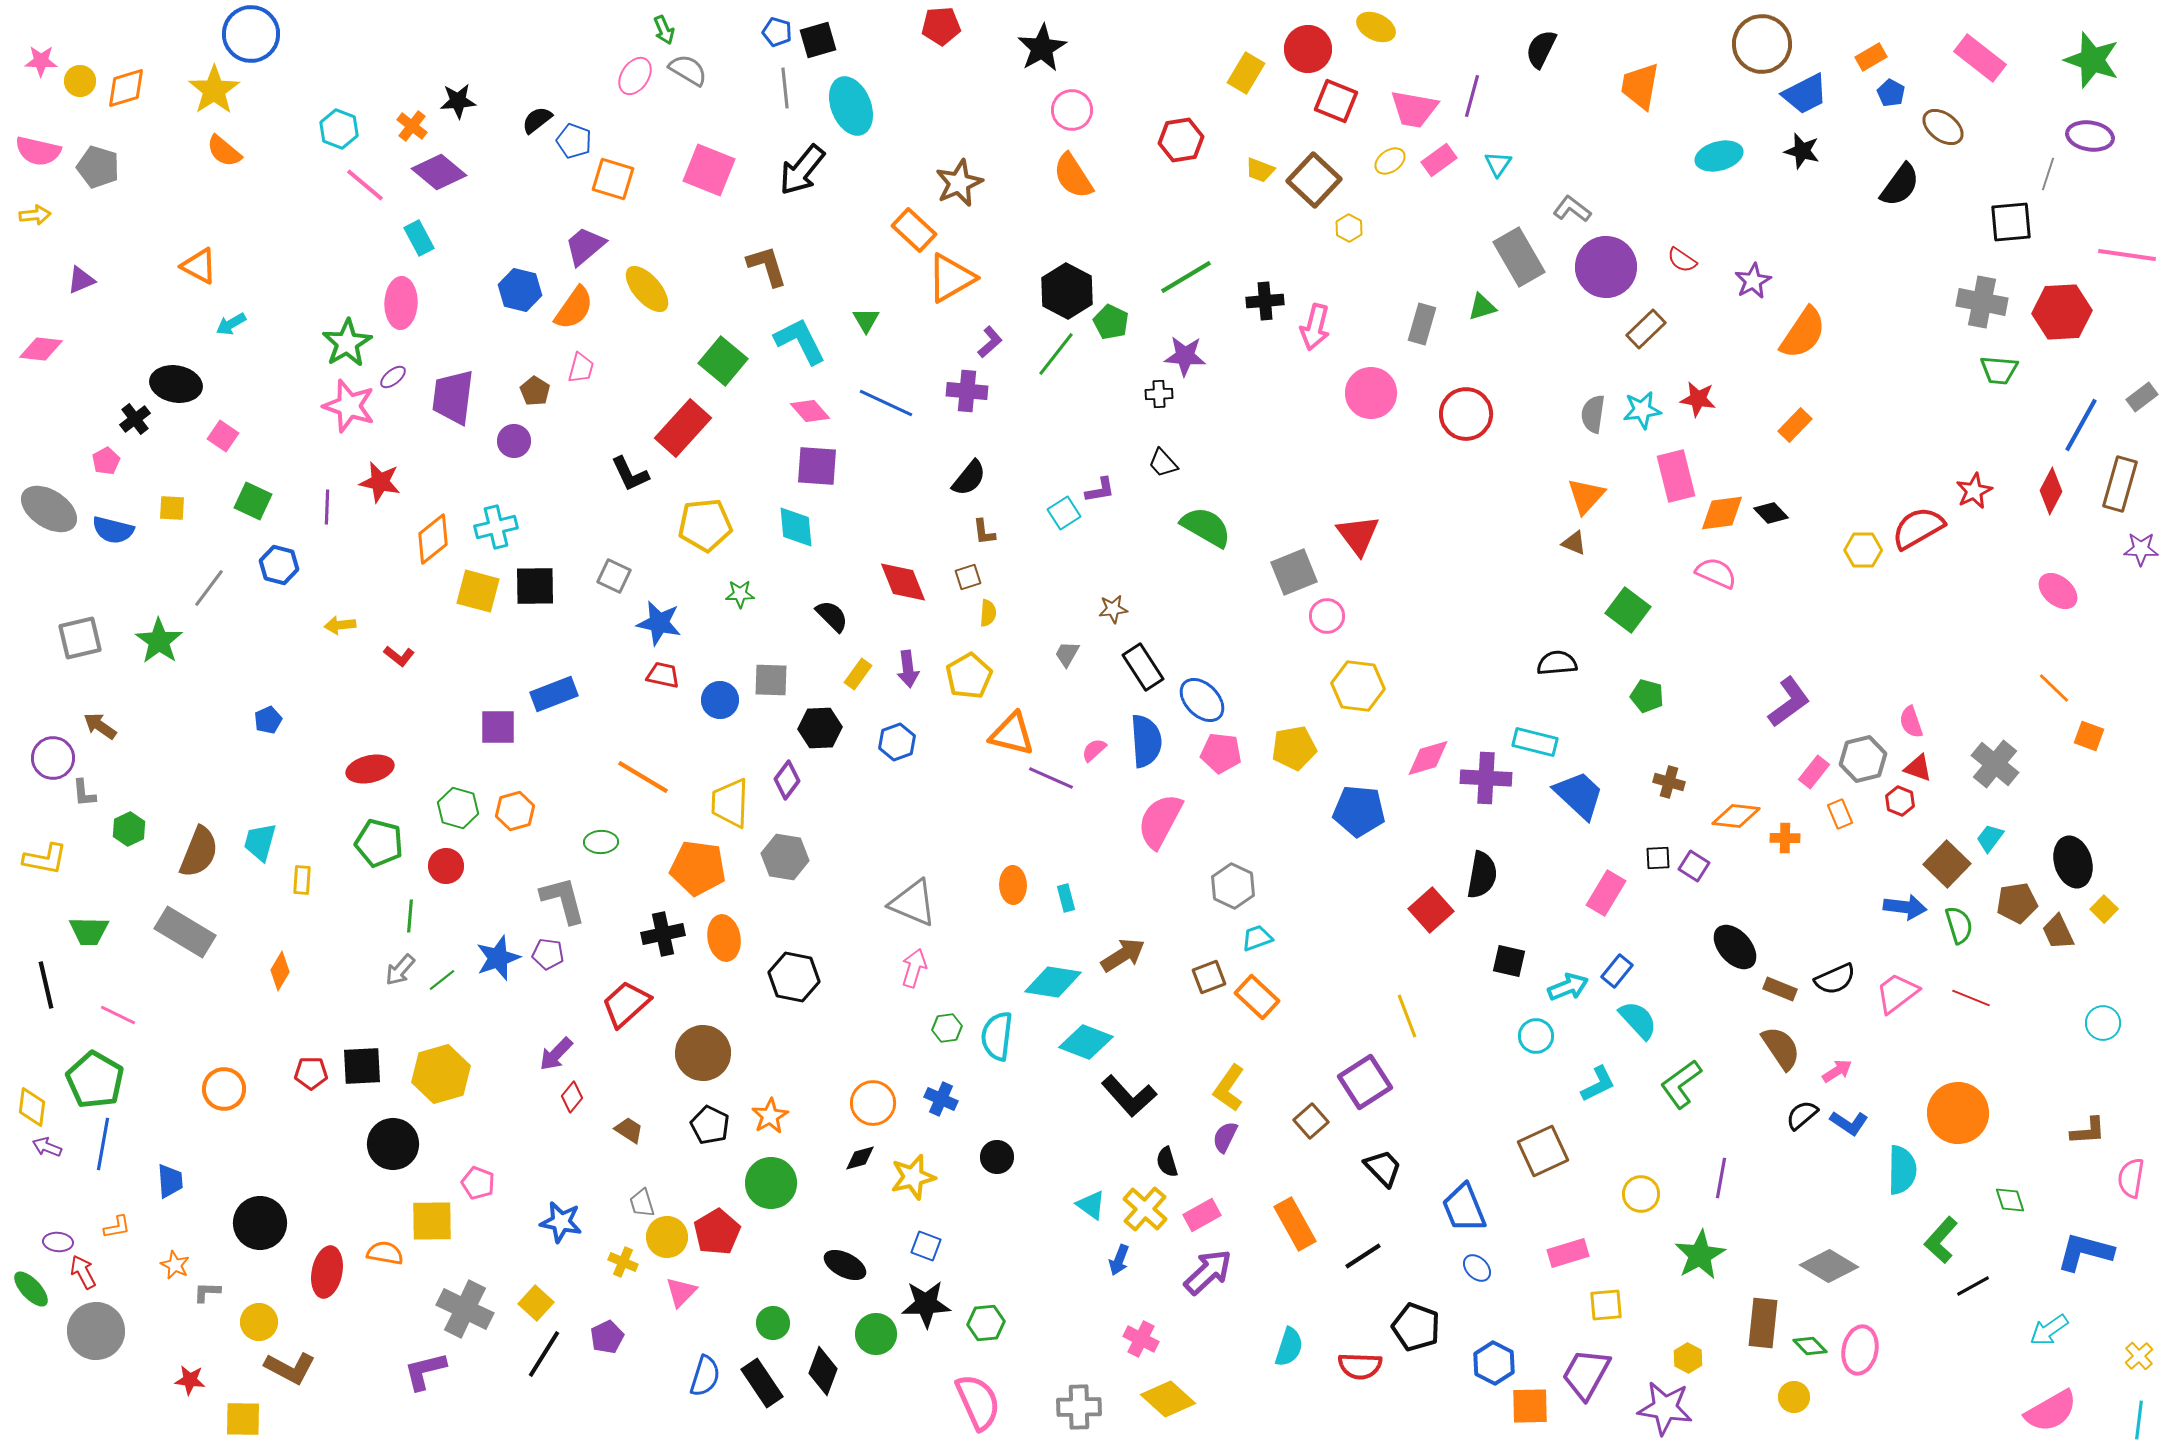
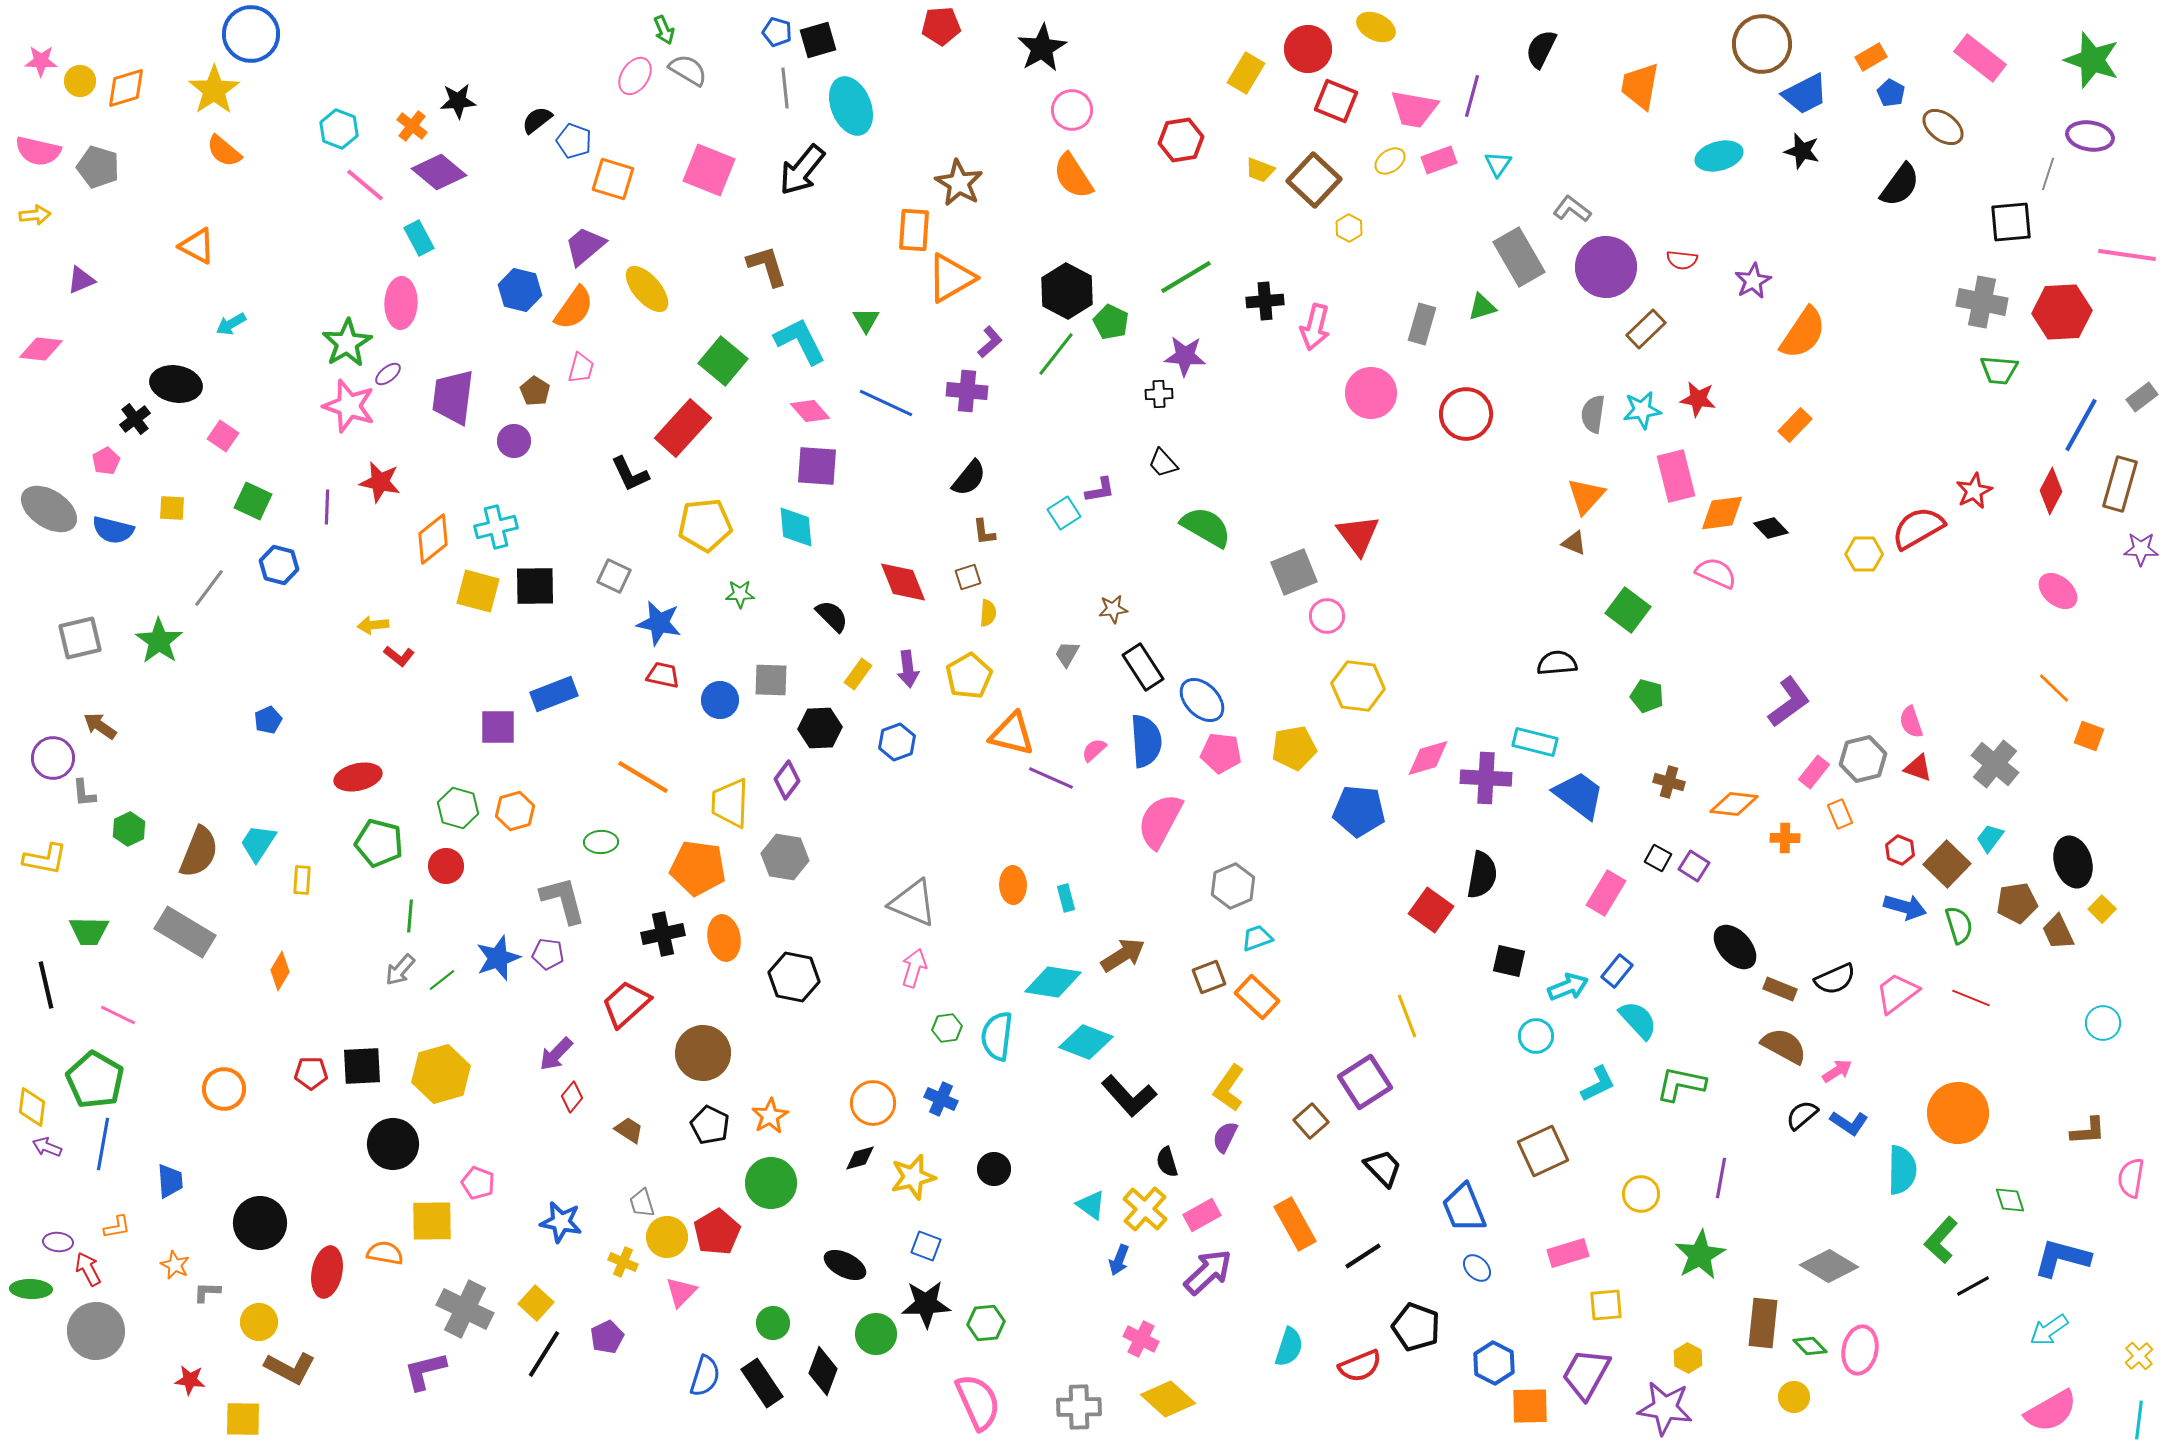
pink rectangle at (1439, 160): rotated 16 degrees clockwise
brown star at (959, 183): rotated 18 degrees counterclockwise
orange rectangle at (914, 230): rotated 51 degrees clockwise
red semicircle at (1682, 260): rotated 28 degrees counterclockwise
orange triangle at (199, 266): moved 2 px left, 20 px up
purple ellipse at (393, 377): moved 5 px left, 3 px up
black diamond at (1771, 513): moved 15 px down
yellow hexagon at (1863, 550): moved 1 px right, 4 px down
yellow arrow at (340, 625): moved 33 px right
red ellipse at (370, 769): moved 12 px left, 8 px down
blue trapezoid at (1579, 795): rotated 6 degrees counterclockwise
red hexagon at (1900, 801): moved 49 px down
orange diamond at (1736, 816): moved 2 px left, 12 px up
cyan trapezoid at (260, 842): moved 2 px left, 1 px down; rotated 18 degrees clockwise
black square at (1658, 858): rotated 32 degrees clockwise
gray hexagon at (1233, 886): rotated 12 degrees clockwise
blue arrow at (1905, 907): rotated 9 degrees clockwise
yellow square at (2104, 909): moved 2 px left
red square at (1431, 910): rotated 12 degrees counterclockwise
brown semicircle at (1781, 1048): moved 3 px right, 2 px up; rotated 27 degrees counterclockwise
green L-shape at (1681, 1084): rotated 48 degrees clockwise
black circle at (997, 1157): moved 3 px left, 12 px down
blue L-shape at (2085, 1252): moved 23 px left, 6 px down
red arrow at (83, 1272): moved 5 px right, 3 px up
green ellipse at (31, 1289): rotated 45 degrees counterclockwise
red semicircle at (1360, 1366): rotated 24 degrees counterclockwise
